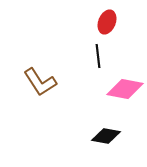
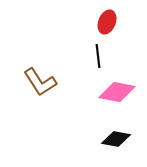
pink diamond: moved 8 px left, 3 px down
black diamond: moved 10 px right, 3 px down
